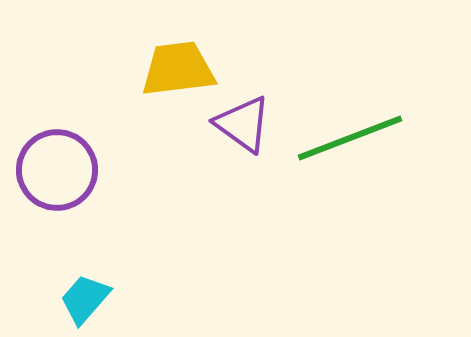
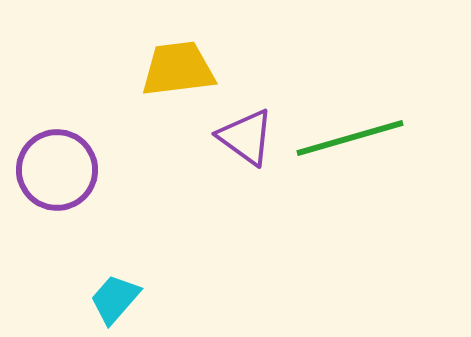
purple triangle: moved 3 px right, 13 px down
green line: rotated 5 degrees clockwise
cyan trapezoid: moved 30 px right
